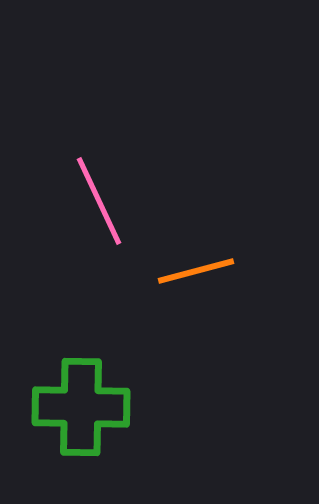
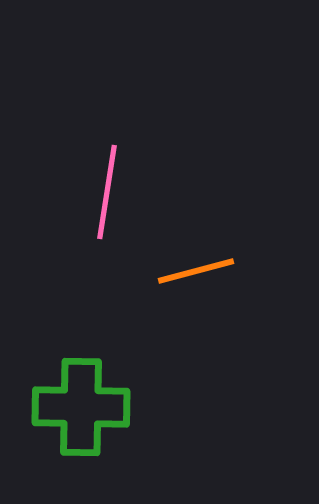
pink line: moved 8 px right, 9 px up; rotated 34 degrees clockwise
